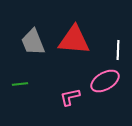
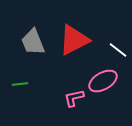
red triangle: rotated 32 degrees counterclockwise
white line: rotated 54 degrees counterclockwise
pink ellipse: moved 2 px left
pink L-shape: moved 4 px right, 1 px down
